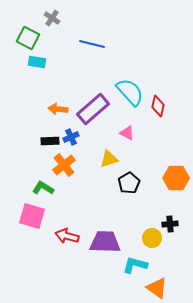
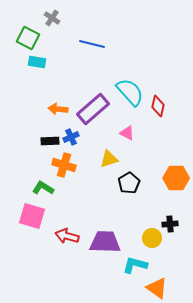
orange cross: rotated 35 degrees counterclockwise
